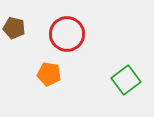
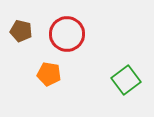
brown pentagon: moved 7 px right, 3 px down
